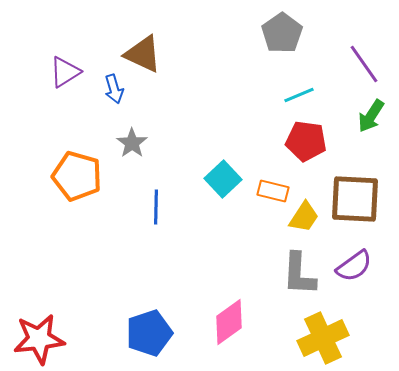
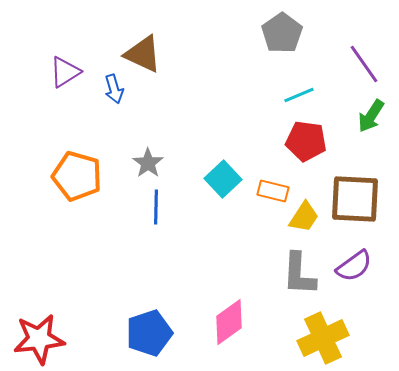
gray star: moved 16 px right, 20 px down
